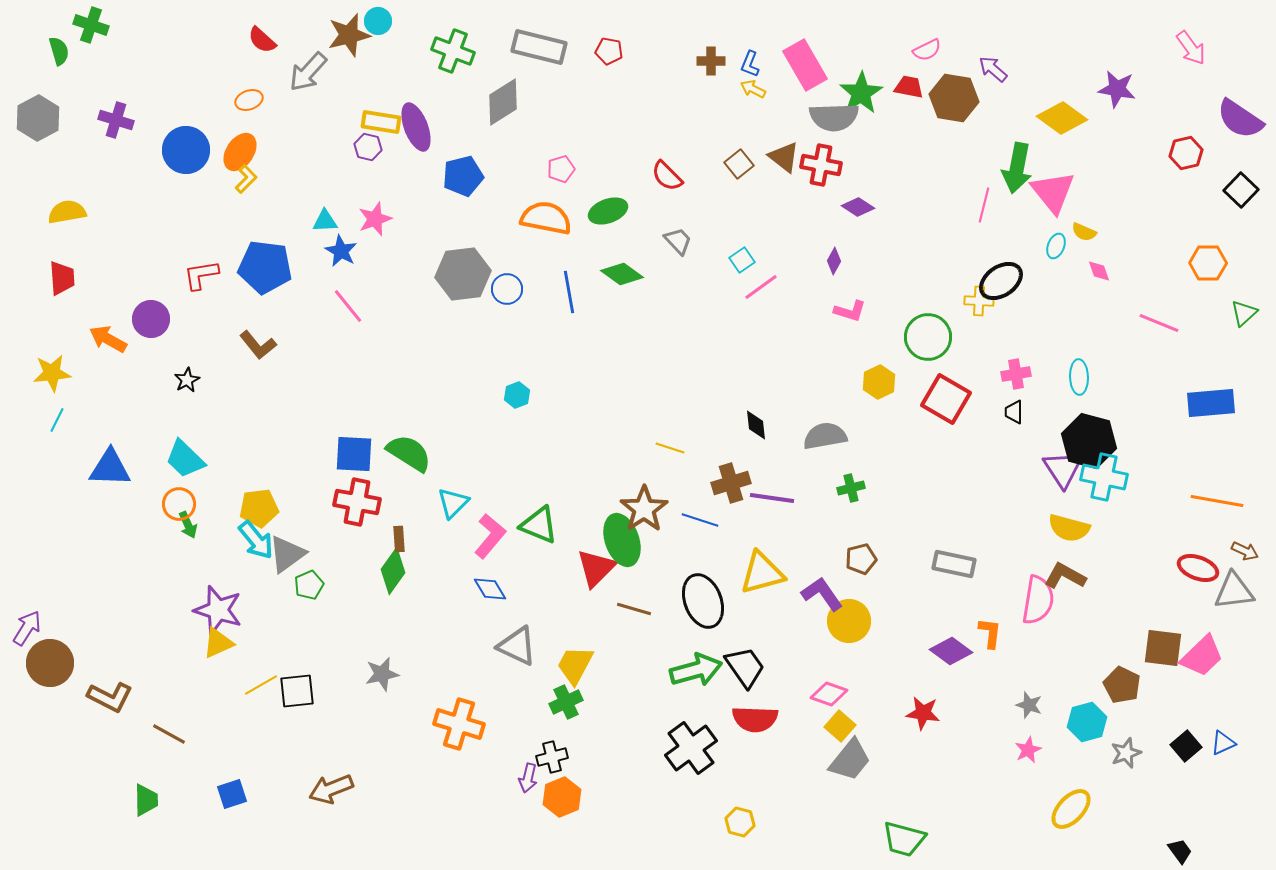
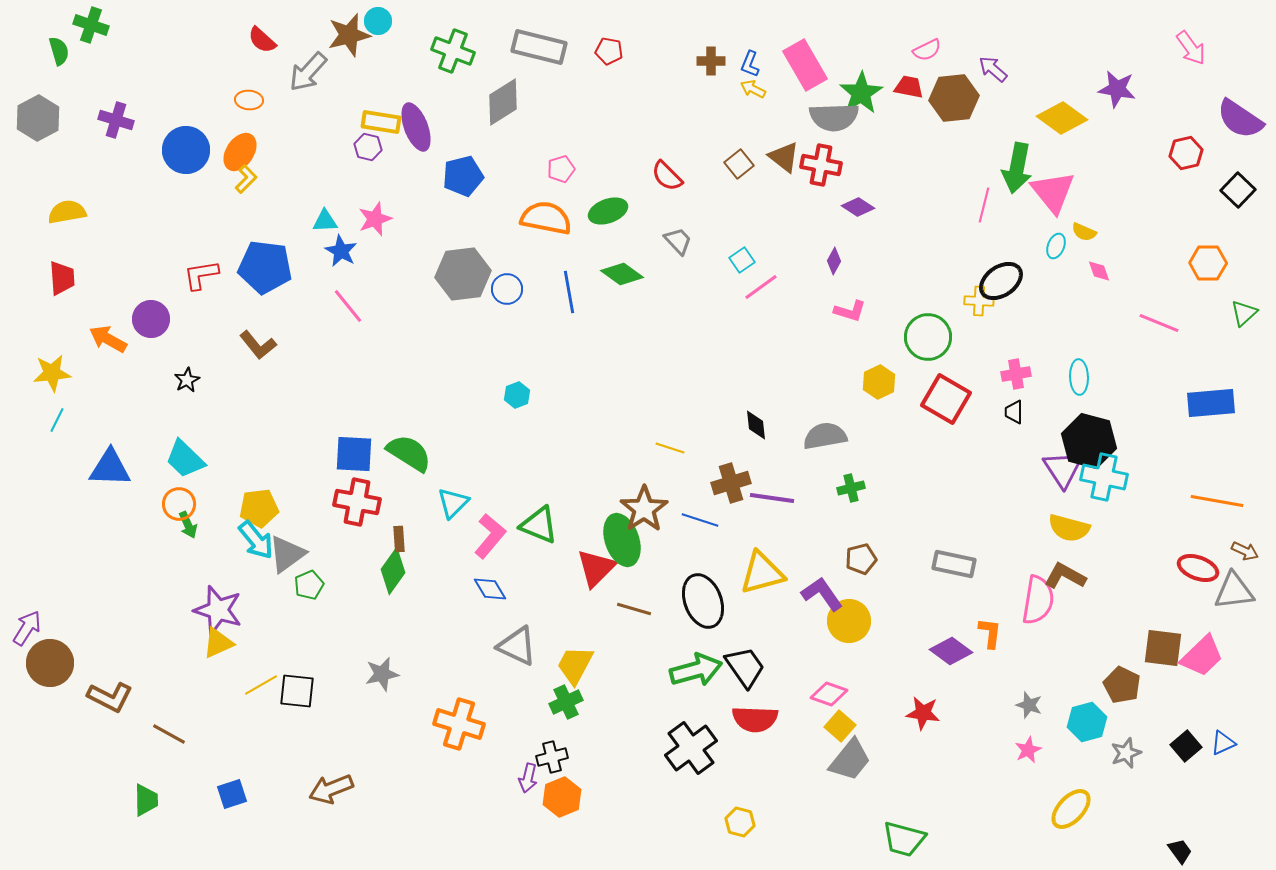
brown hexagon at (954, 98): rotated 15 degrees counterclockwise
orange ellipse at (249, 100): rotated 24 degrees clockwise
black square at (1241, 190): moved 3 px left
black square at (297, 691): rotated 12 degrees clockwise
